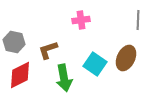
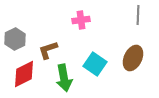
gray line: moved 5 px up
gray hexagon: moved 1 px right, 3 px up; rotated 20 degrees clockwise
brown ellipse: moved 7 px right
red diamond: moved 4 px right, 1 px up
